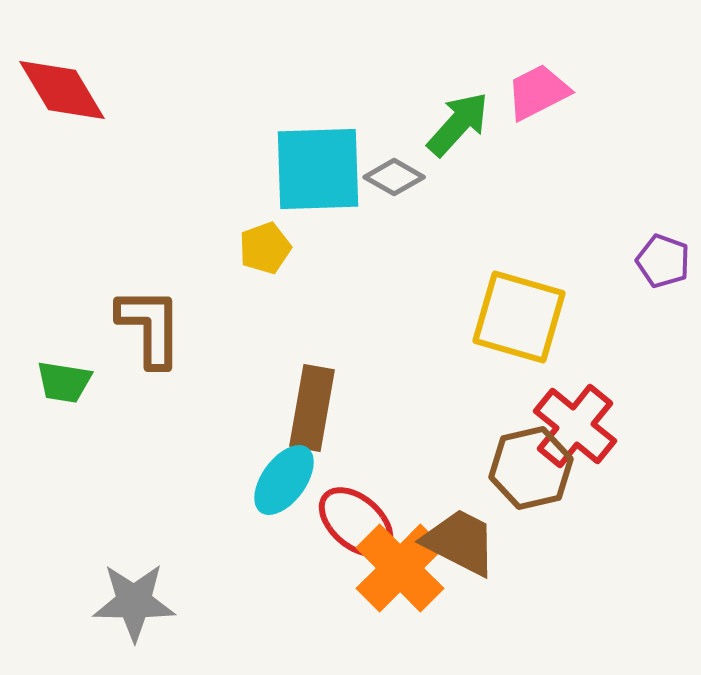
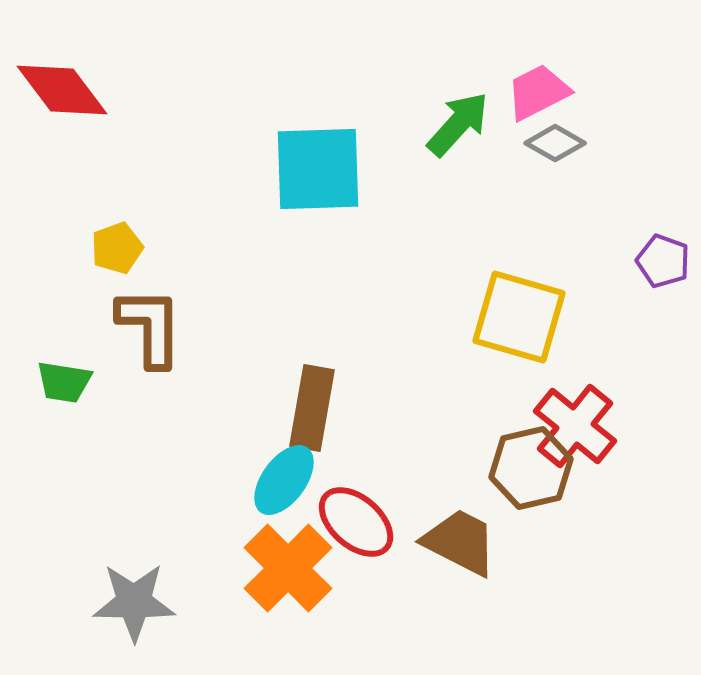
red diamond: rotated 6 degrees counterclockwise
gray diamond: moved 161 px right, 34 px up
yellow pentagon: moved 148 px left
orange cross: moved 112 px left
